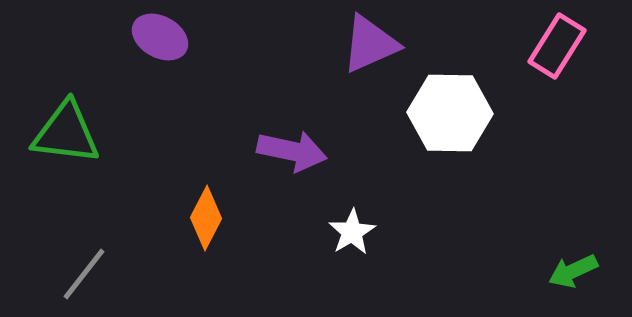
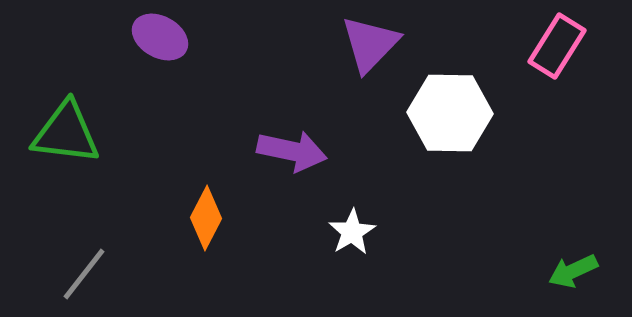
purple triangle: rotated 22 degrees counterclockwise
